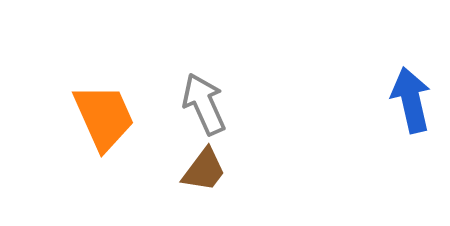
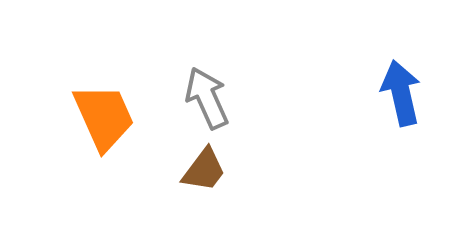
blue arrow: moved 10 px left, 7 px up
gray arrow: moved 3 px right, 6 px up
